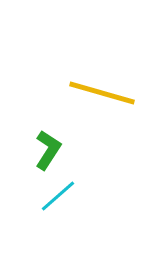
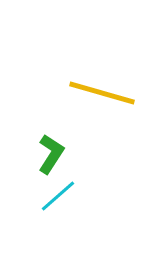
green L-shape: moved 3 px right, 4 px down
